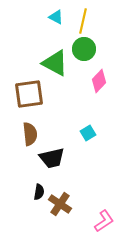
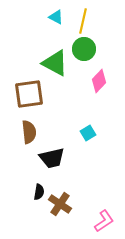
brown semicircle: moved 1 px left, 2 px up
